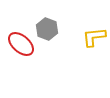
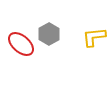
gray hexagon: moved 2 px right, 5 px down; rotated 10 degrees clockwise
